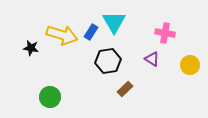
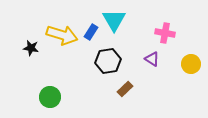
cyan triangle: moved 2 px up
yellow circle: moved 1 px right, 1 px up
